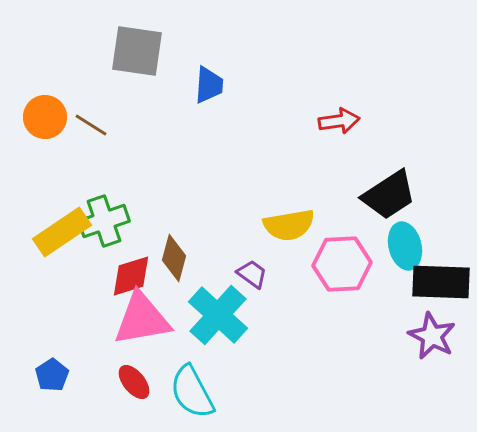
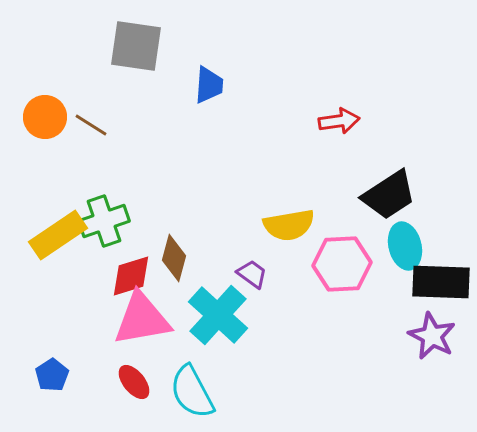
gray square: moved 1 px left, 5 px up
yellow rectangle: moved 4 px left, 3 px down
